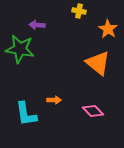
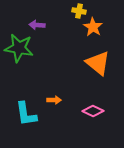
orange star: moved 15 px left, 2 px up
green star: moved 1 px left, 1 px up
pink diamond: rotated 20 degrees counterclockwise
